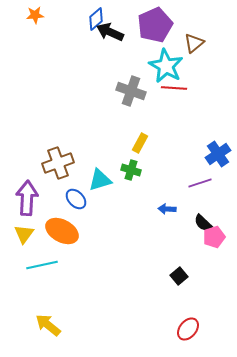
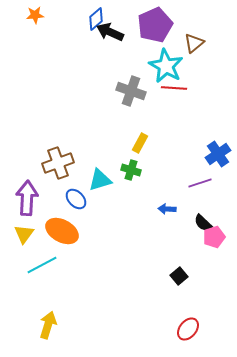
cyan line: rotated 16 degrees counterclockwise
yellow arrow: rotated 68 degrees clockwise
